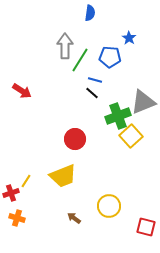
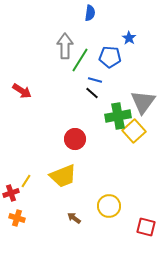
gray triangle: rotated 32 degrees counterclockwise
green cross: rotated 10 degrees clockwise
yellow square: moved 3 px right, 5 px up
